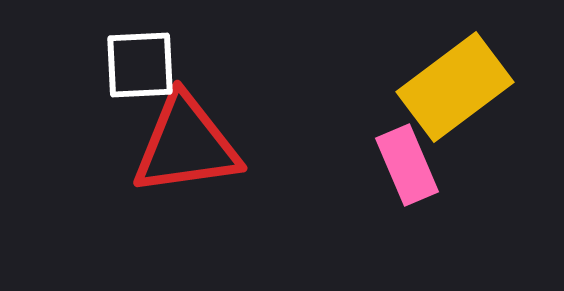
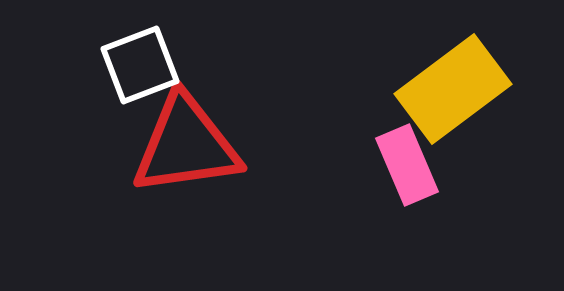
white square: rotated 18 degrees counterclockwise
yellow rectangle: moved 2 px left, 2 px down
